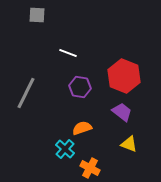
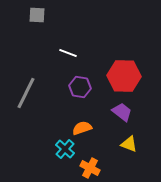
red hexagon: rotated 20 degrees counterclockwise
